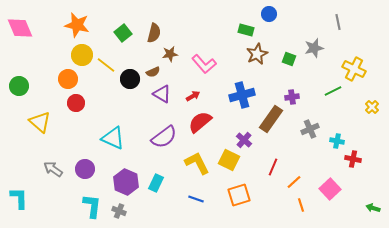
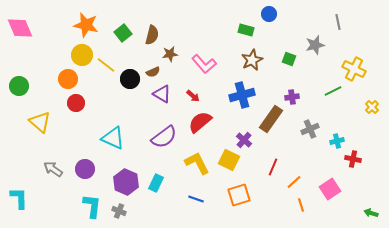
orange star at (77, 25): moved 9 px right
brown semicircle at (154, 33): moved 2 px left, 2 px down
gray star at (314, 48): moved 1 px right, 3 px up
brown star at (257, 54): moved 5 px left, 6 px down
red arrow at (193, 96): rotated 72 degrees clockwise
cyan cross at (337, 141): rotated 24 degrees counterclockwise
pink square at (330, 189): rotated 10 degrees clockwise
green arrow at (373, 208): moved 2 px left, 5 px down
